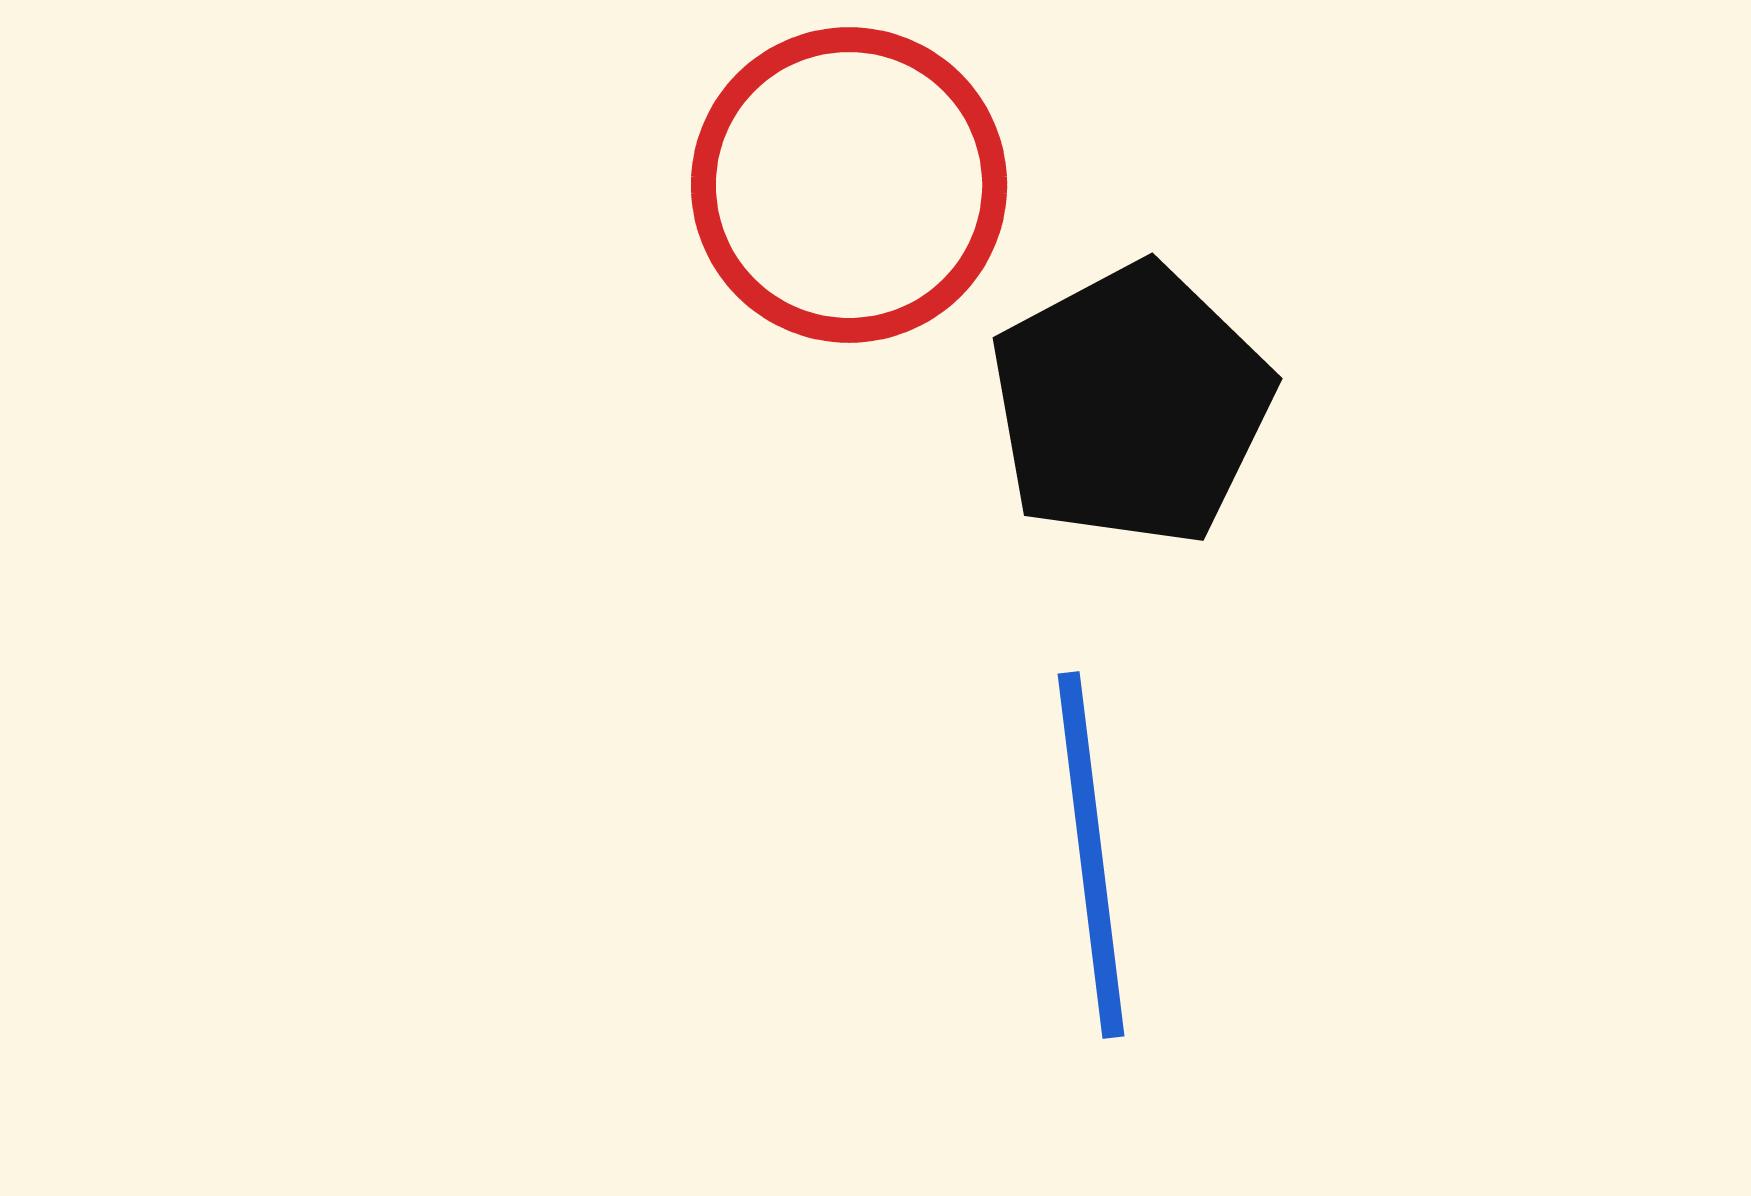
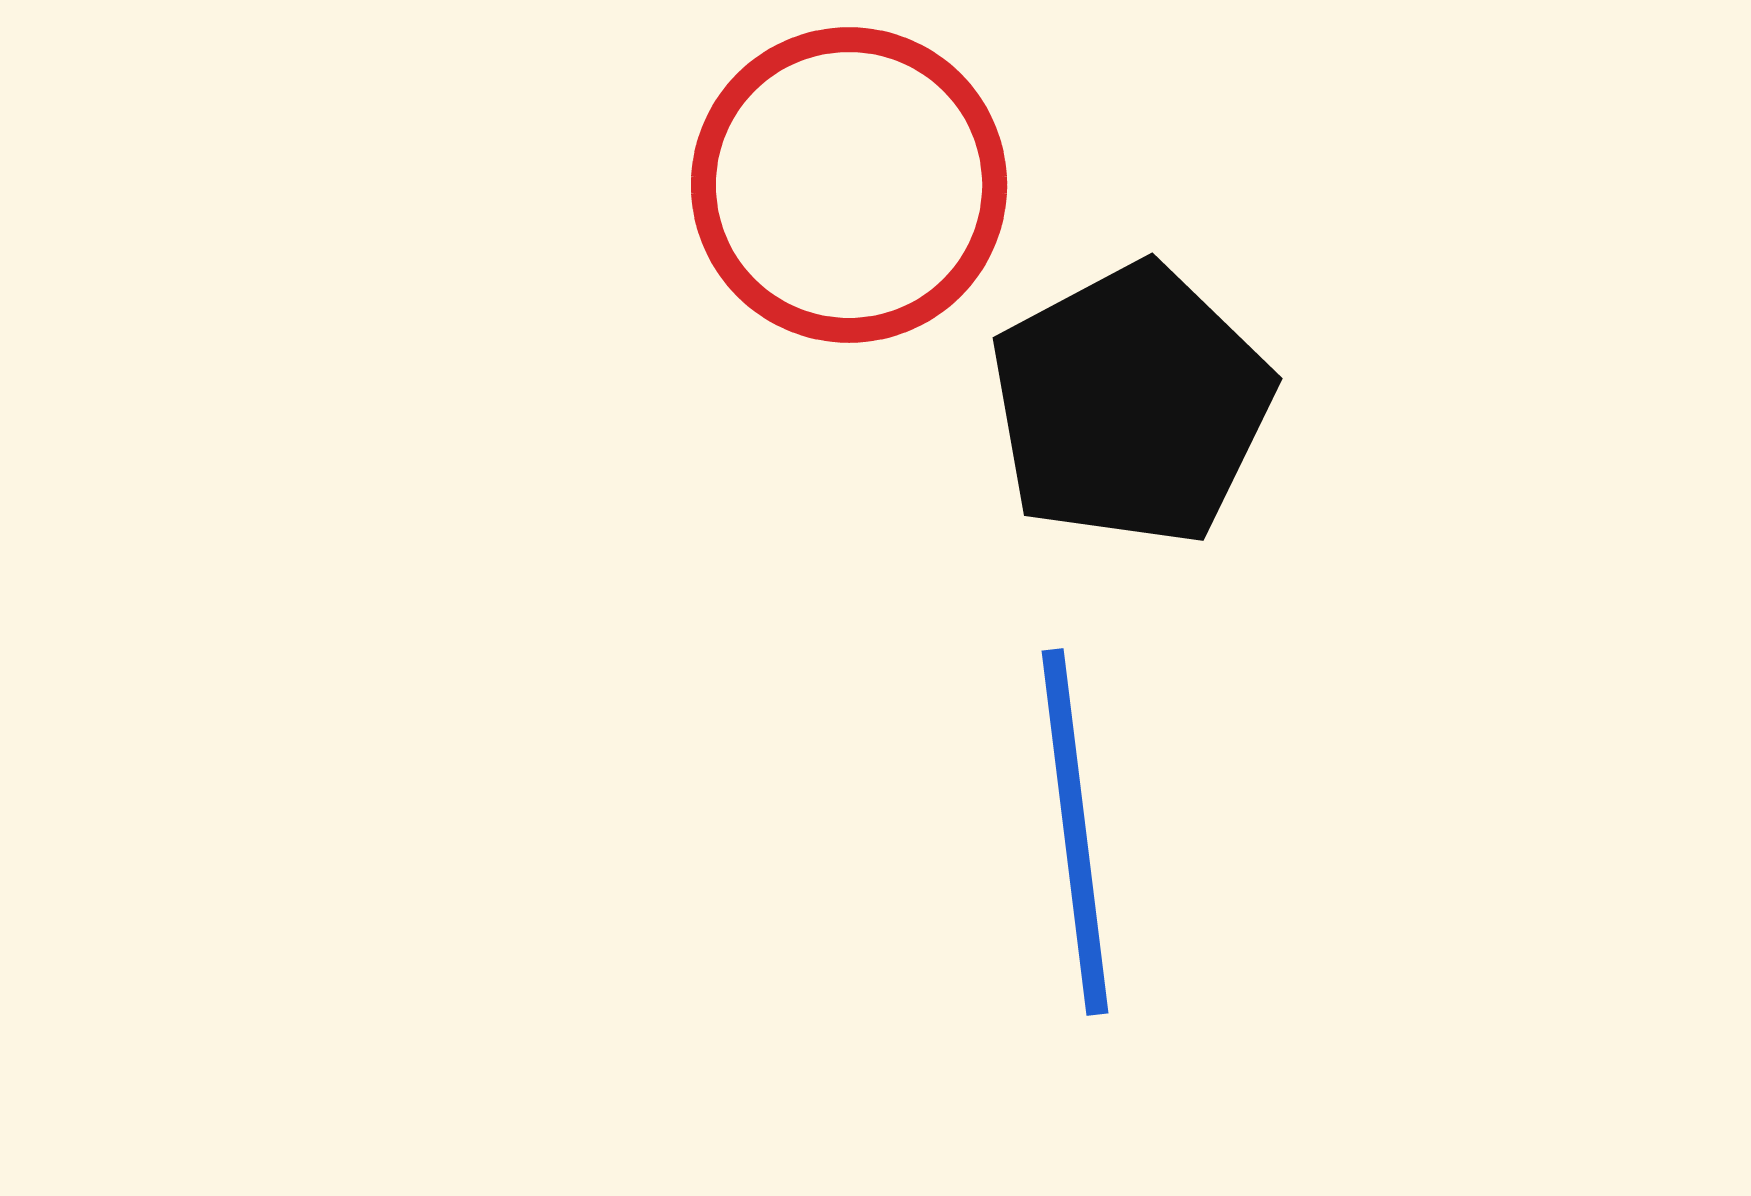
blue line: moved 16 px left, 23 px up
